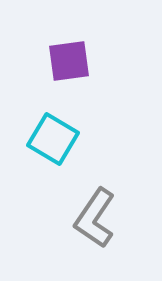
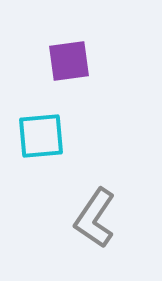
cyan square: moved 12 px left, 3 px up; rotated 36 degrees counterclockwise
